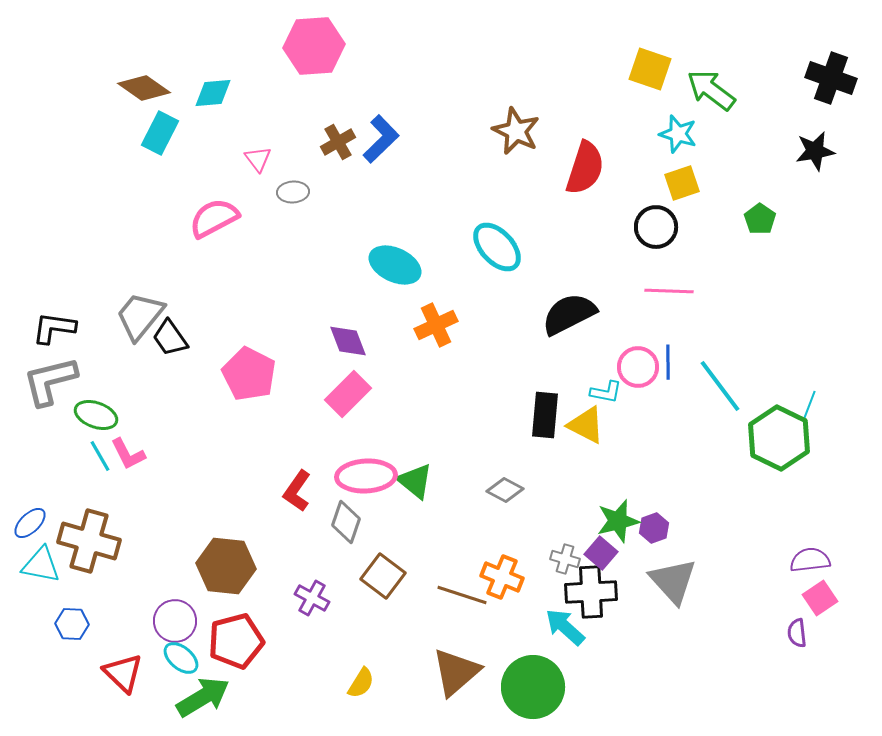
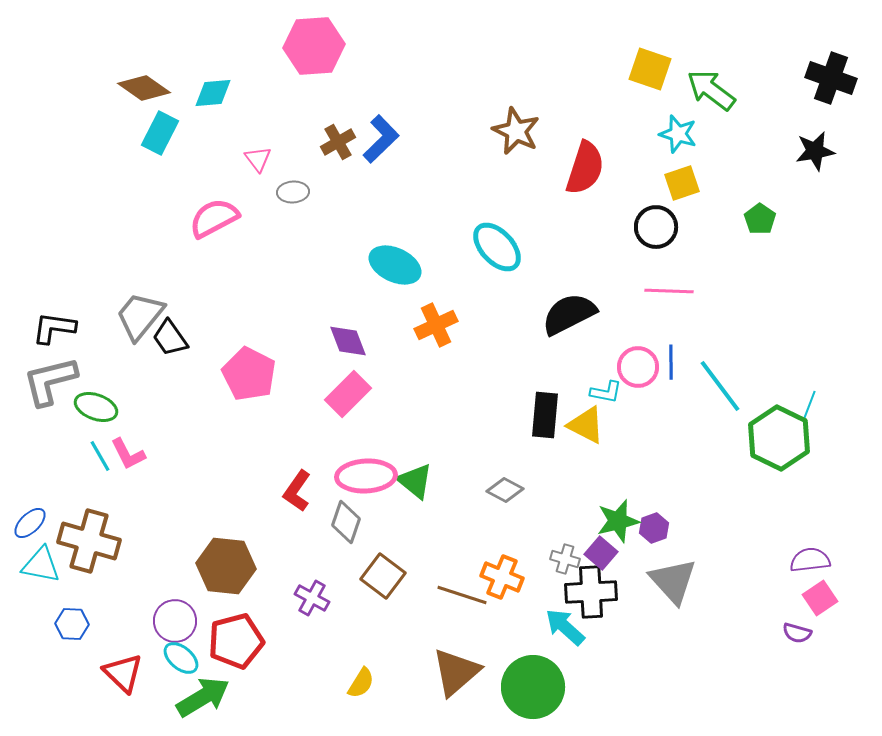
blue line at (668, 362): moved 3 px right
green ellipse at (96, 415): moved 8 px up
purple semicircle at (797, 633): rotated 68 degrees counterclockwise
